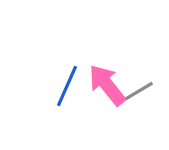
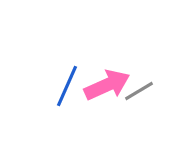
pink arrow: rotated 105 degrees clockwise
